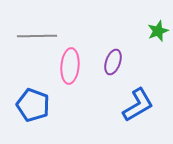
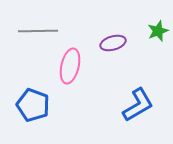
gray line: moved 1 px right, 5 px up
purple ellipse: moved 19 px up; rotated 55 degrees clockwise
pink ellipse: rotated 8 degrees clockwise
